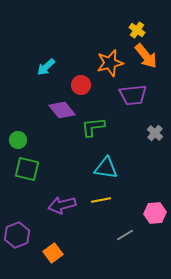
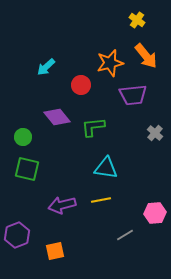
yellow cross: moved 10 px up
purple diamond: moved 5 px left, 7 px down
green circle: moved 5 px right, 3 px up
orange square: moved 2 px right, 2 px up; rotated 24 degrees clockwise
